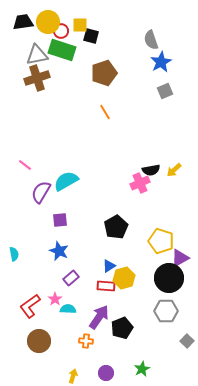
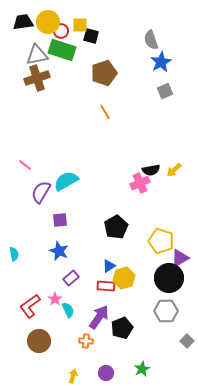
cyan semicircle at (68, 309): moved 1 px down; rotated 63 degrees clockwise
